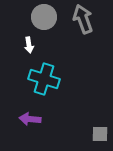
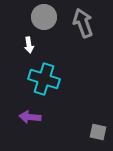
gray arrow: moved 4 px down
purple arrow: moved 2 px up
gray square: moved 2 px left, 2 px up; rotated 12 degrees clockwise
